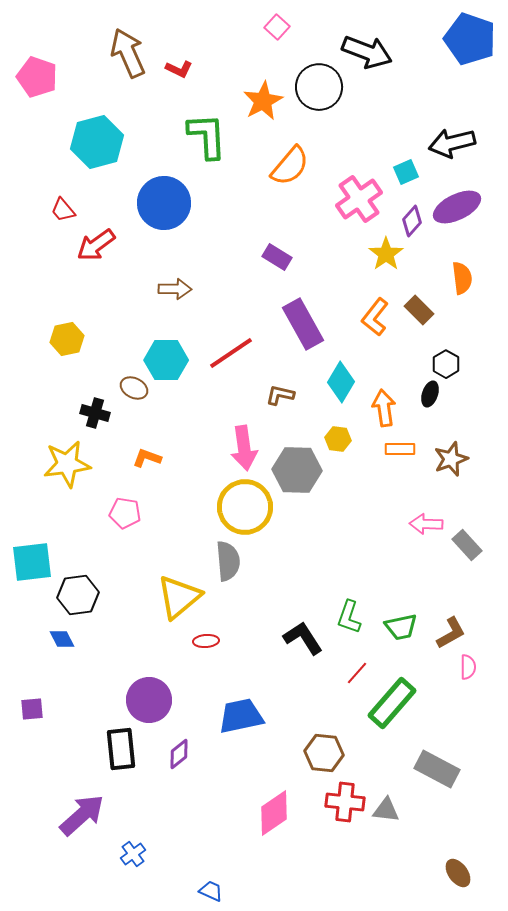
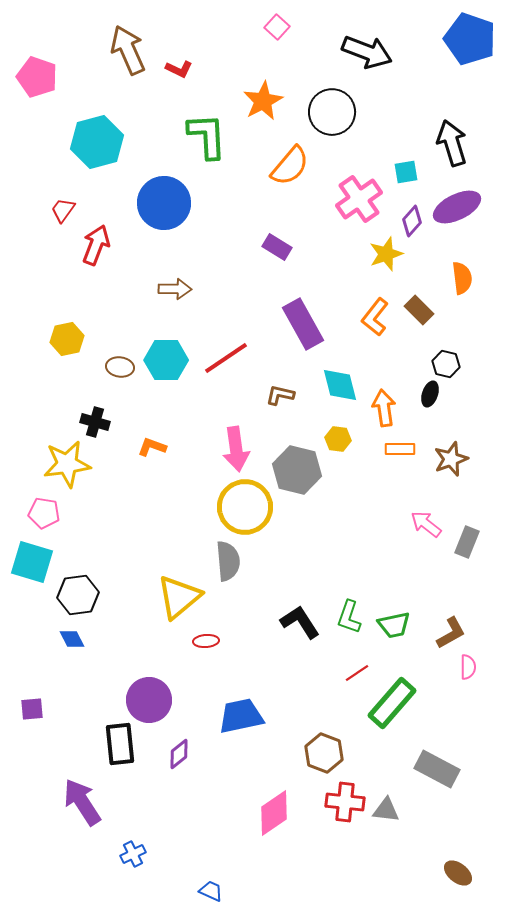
brown arrow at (128, 53): moved 3 px up
black circle at (319, 87): moved 13 px right, 25 px down
black arrow at (452, 143): rotated 87 degrees clockwise
cyan square at (406, 172): rotated 15 degrees clockwise
red trapezoid at (63, 210): rotated 76 degrees clockwise
red arrow at (96, 245): rotated 147 degrees clockwise
yellow star at (386, 254): rotated 16 degrees clockwise
purple rectangle at (277, 257): moved 10 px up
red line at (231, 353): moved 5 px left, 5 px down
black hexagon at (446, 364): rotated 16 degrees counterclockwise
cyan diamond at (341, 382): moved 1 px left, 3 px down; rotated 45 degrees counterclockwise
brown ellipse at (134, 388): moved 14 px left, 21 px up; rotated 20 degrees counterclockwise
black cross at (95, 413): moved 9 px down
pink arrow at (244, 448): moved 8 px left, 1 px down
orange L-shape at (147, 458): moved 5 px right, 11 px up
gray hexagon at (297, 470): rotated 12 degrees clockwise
pink pentagon at (125, 513): moved 81 px left
pink arrow at (426, 524): rotated 36 degrees clockwise
gray rectangle at (467, 545): moved 3 px up; rotated 64 degrees clockwise
cyan square at (32, 562): rotated 24 degrees clockwise
green trapezoid at (401, 627): moved 7 px left, 2 px up
black L-shape at (303, 638): moved 3 px left, 16 px up
blue diamond at (62, 639): moved 10 px right
red line at (357, 673): rotated 15 degrees clockwise
black rectangle at (121, 749): moved 1 px left, 5 px up
brown hexagon at (324, 753): rotated 15 degrees clockwise
purple arrow at (82, 815): moved 13 px up; rotated 81 degrees counterclockwise
blue cross at (133, 854): rotated 10 degrees clockwise
brown ellipse at (458, 873): rotated 16 degrees counterclockwise
